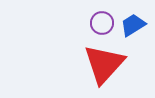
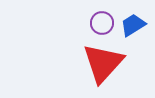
red triangle: moved 1 px left, 1 px up
